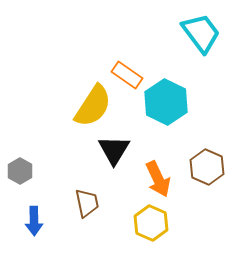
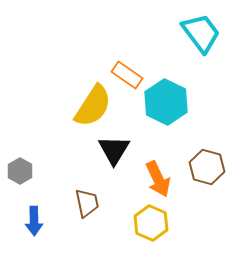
brown hexagon: rotated 8 degrees counterclockwise
